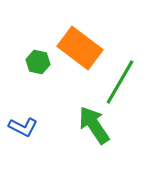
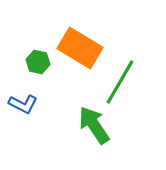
orange rectangle: rotated 6 degrees counterclockwise
blue L-shape: moved 23 px up
